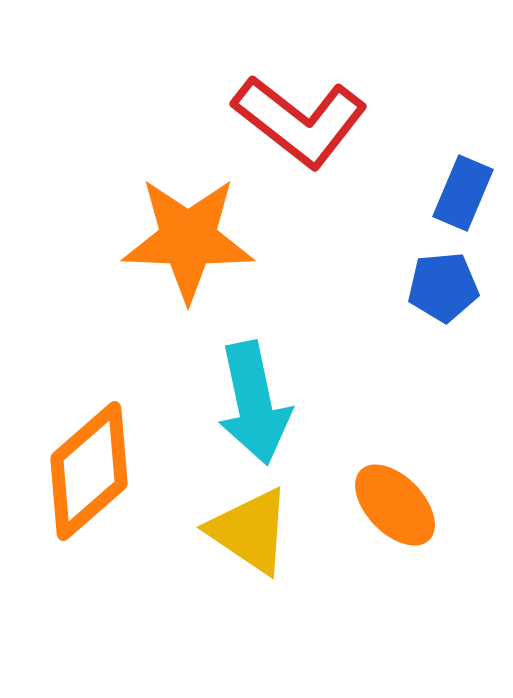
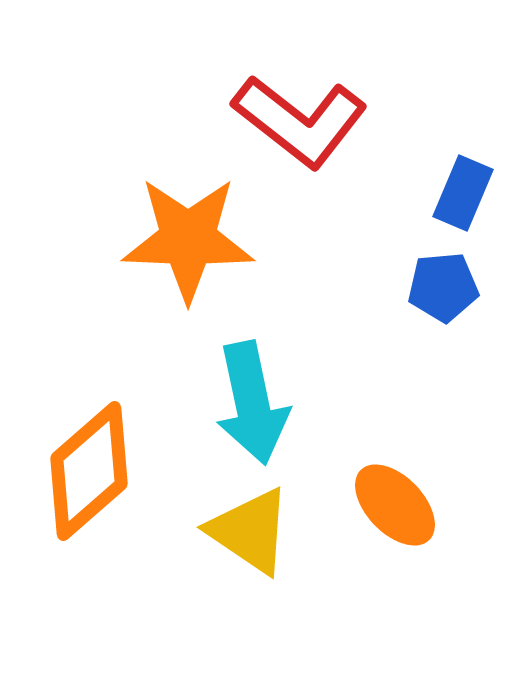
cyan arrow: moved 2 px left
